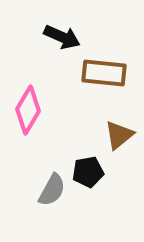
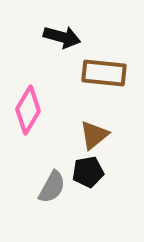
black arrow: rotated 9 degrees counterclockwise
brown triangle: moved 25 px left
gray semicircle: moved 3 px up
